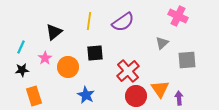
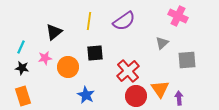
purple semicircle: moved 1 px right, 1 px up
pink star: rotated 24 degrees clockwise
black star: moved 2 px up; rotated 16 degrees clockwise
orange rectangle: moved 11 px left
